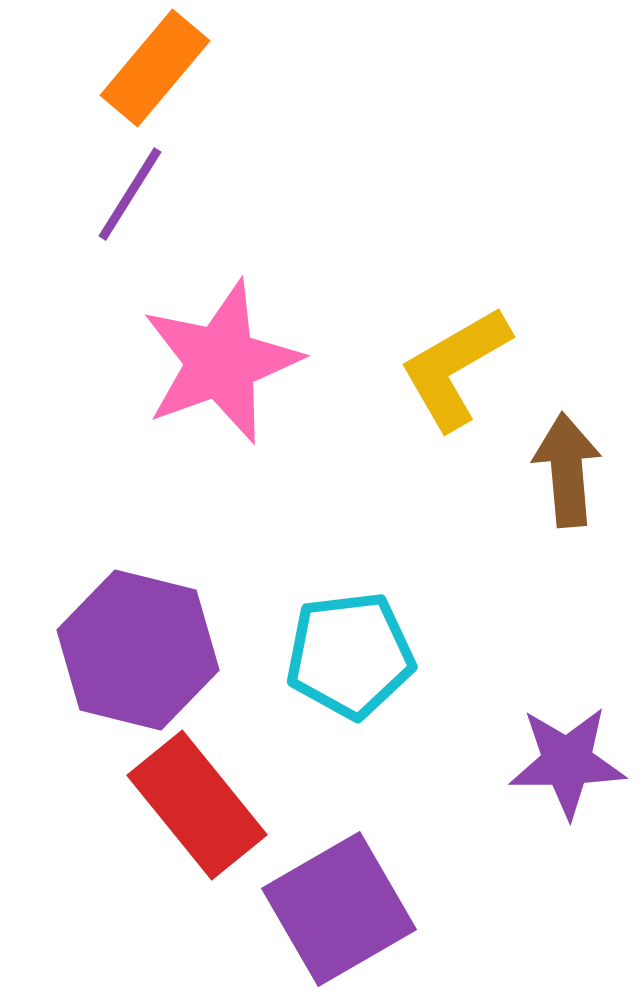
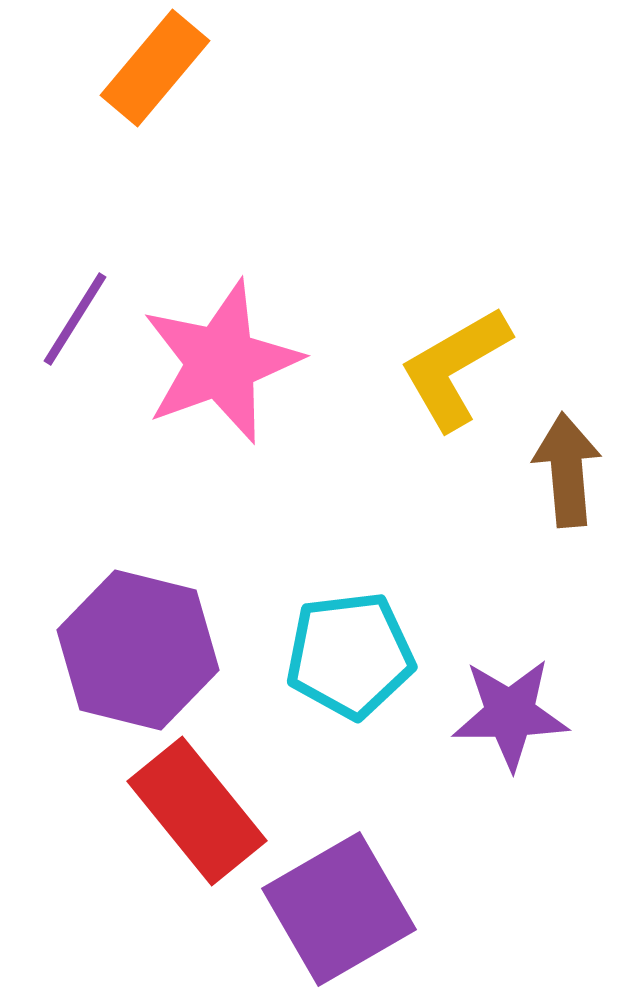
purple line: moved 55 px left, 125 px down
purple star: moved 57 px left, 48 px up
red rectangle: moved 6 px down
